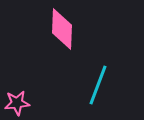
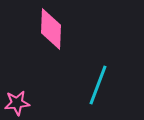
pink diamond: moved 11 px left
